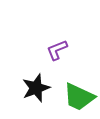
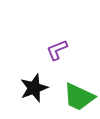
black star: moved 2 px left
